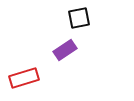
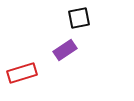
red rectangle: moved 2 px left, 5 px up
